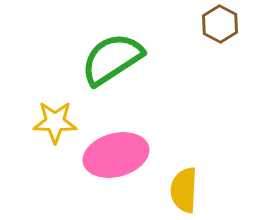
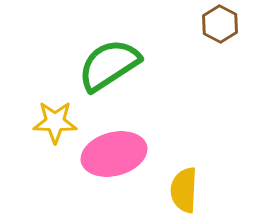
green semicircle: moved 3 px left, 6 px down
pink ellipse: moved 2 px left, 1 px up
